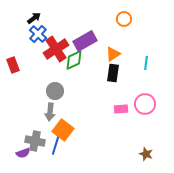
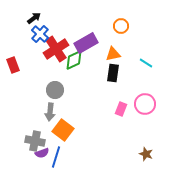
orange circle: moved 3 px left, 7 px down
blue cross: moved 2 px right
purple rectangle: moved 1 px right, 2 px down
orange triangle: rotated 21 degrees clockwise
cyan line: rotated 64 degrees counterclockwise
gray circle: moved 1 px up
pink rectangle: rotated 64 degrees counterclockwise
blue line: moved 13 px down
purple semicircle: moved 19 px right
